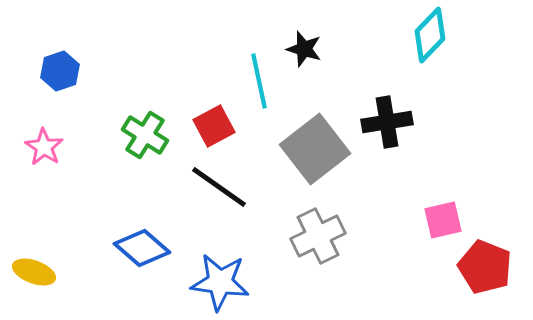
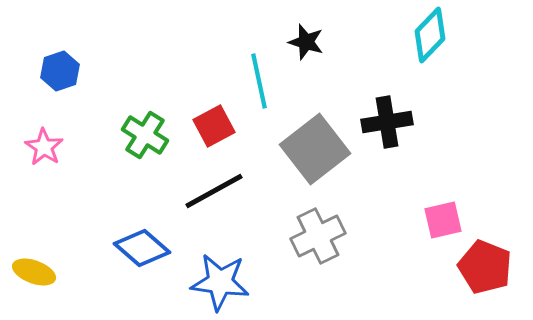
black star: moved 2 px right, 7 px up
black line: moved 5 px left, 4 px down; rotated 64 degrees counterclockwise
